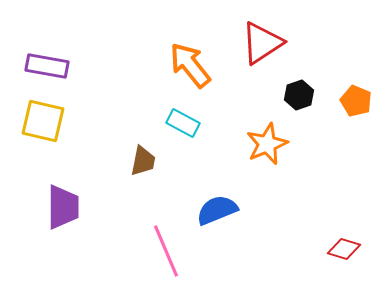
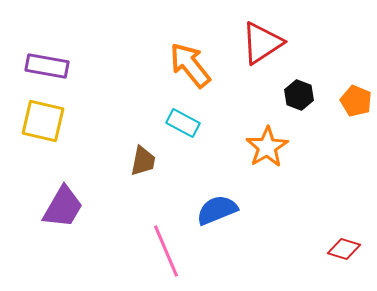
black hexagon: rotated 20 degrees counterclockwise
orange star: moved 3 px down; rotated 9 degrees counterclockwise
purple trapezoid: rotated 30 degrees clockwise
